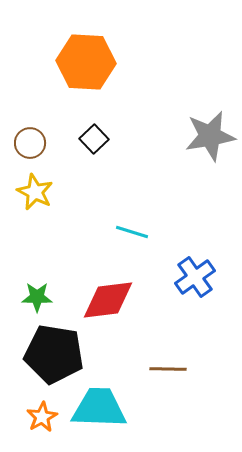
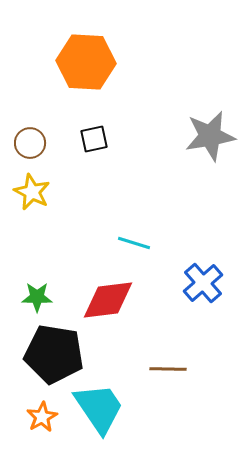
black square: rotated 32 degrees clockwise
yellow star: moved 3 px left
cyan line: moved 2 px right, 11 px down
blue cross: moved 8 px right, 6 px down; rotated 6 degrees counterclockwise
cyan trapezoid: rotated 54 degrees clockwise
